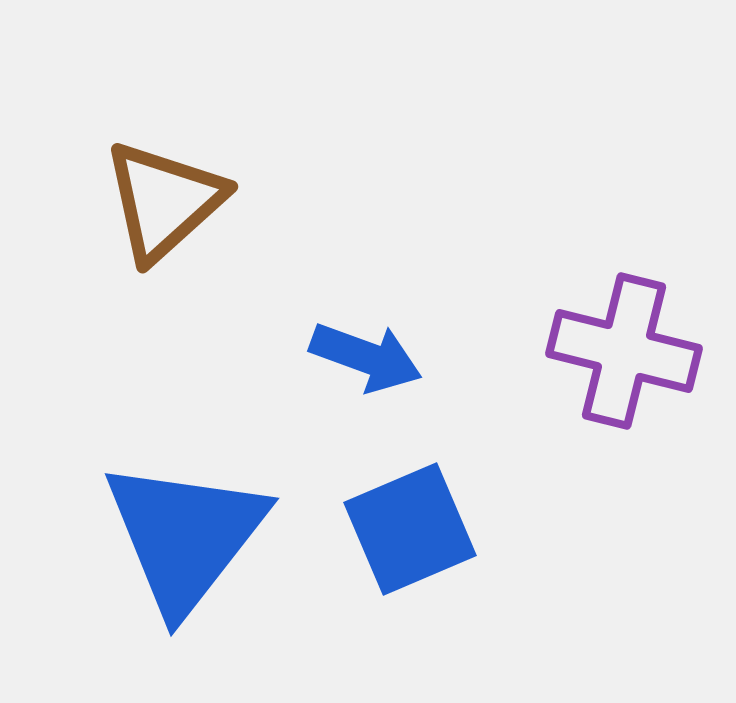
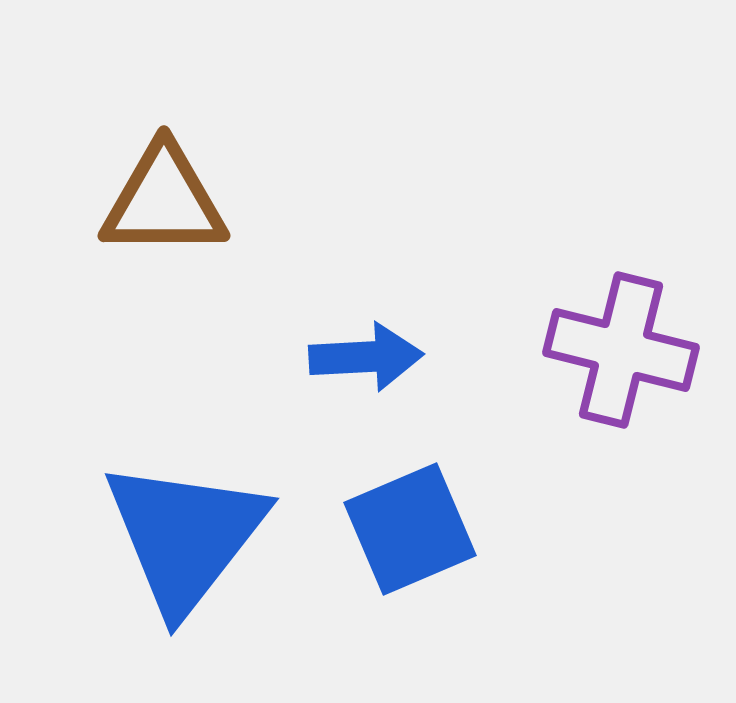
brown triangle: rotated 42 degrees clockwise
purple cross: moved 3 px left, 1 px up
blue arrow: rotated 23 degrees counterclockwise
